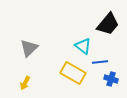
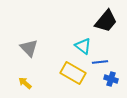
black trapezoid: moved 2 px left, 3 px up
gray triangle: rotated 30 degrees counterclockwise
yellow arrow: rotated 104 degrees clockwise
